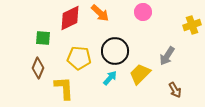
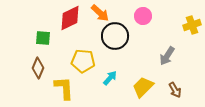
pink circle: moved 4 px down
black circle: moved 15 px up
yellow pentagon: moved 4 px right, 3 px down
yellow trapezoid: moved 3 px right, 13 px down
